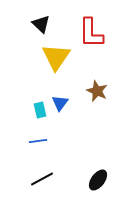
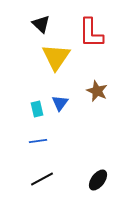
cyan rectangle: moved 3 px left, 1 px up
